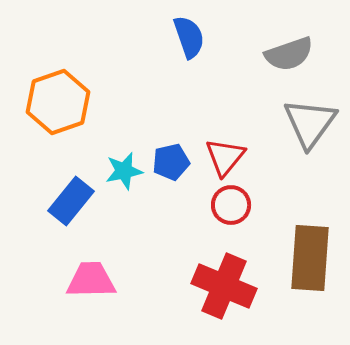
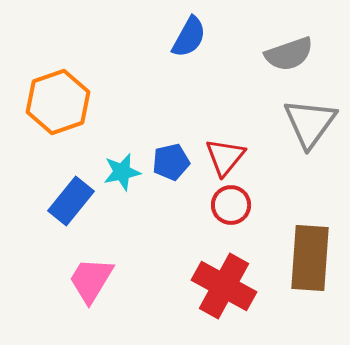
blue semicircle: rotated 48 degrees clockwise
cyan star: moved 2 px left, 1 px down
pink trapezoid: rotated 58 degrees counterclockwise
red cross: rotated 6 degrees clockwise
